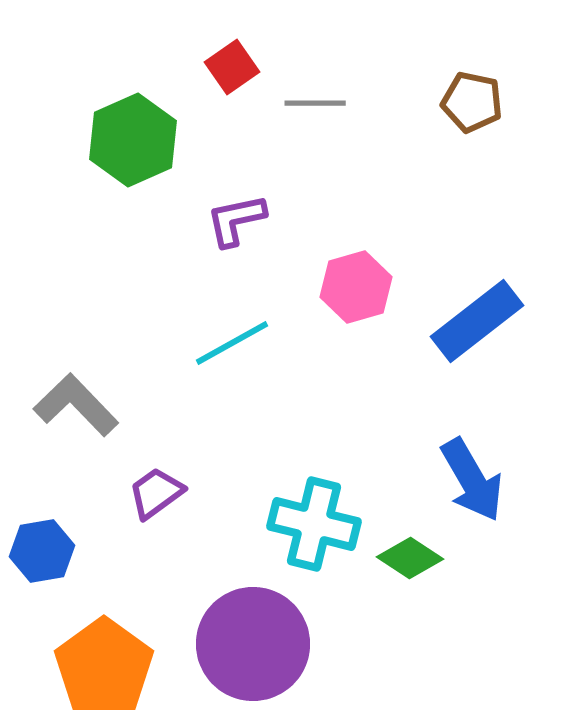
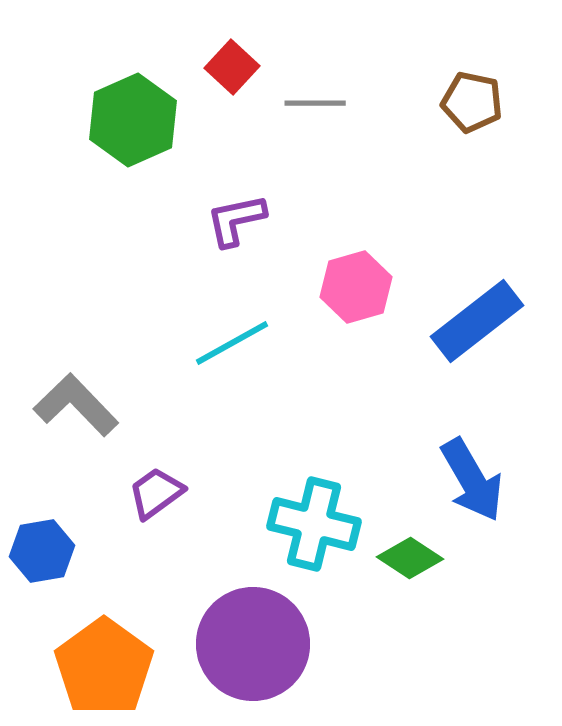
red square: rotated 12 degrees counterclockwise
green hexagon: moved 20 px up
